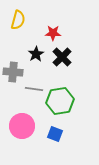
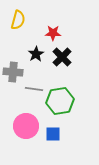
pink circle: moved 4 px right
blue square: moved 2 px left; rotated 21 degrees counterclockwise
